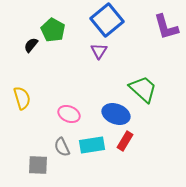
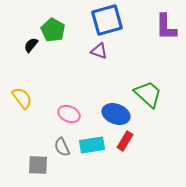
blue square: rotated 24 degrees clockwise
purple L-shape: rotated 16 degrees clockwise
purple triangle: rotated 42 degrees counterclockwise
green trapezoid: moved 5 px right, 5 px down
yellow semicircle: rotated 20 degrees counterclockwise
